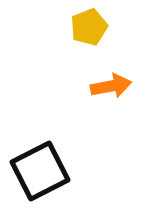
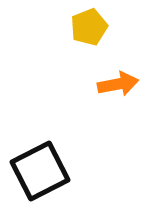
orange arrow: moved 7 px right, 2 px up
